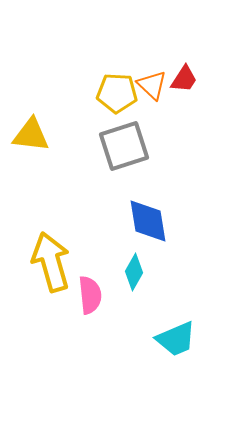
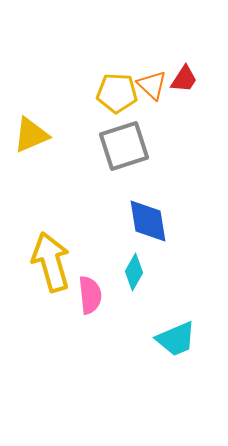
yellow triangle: rotated 30 degrees counterclockwise
